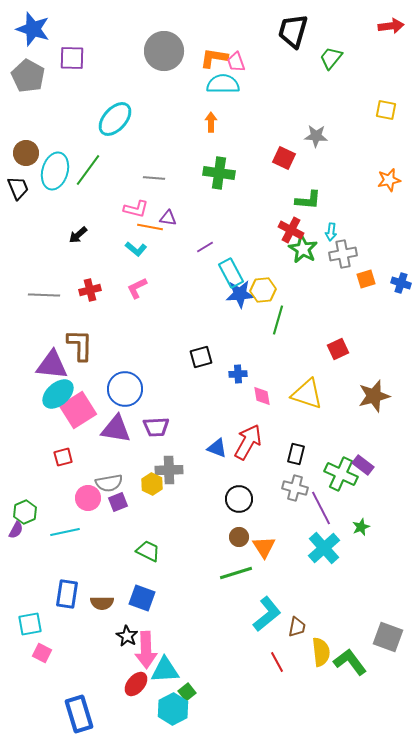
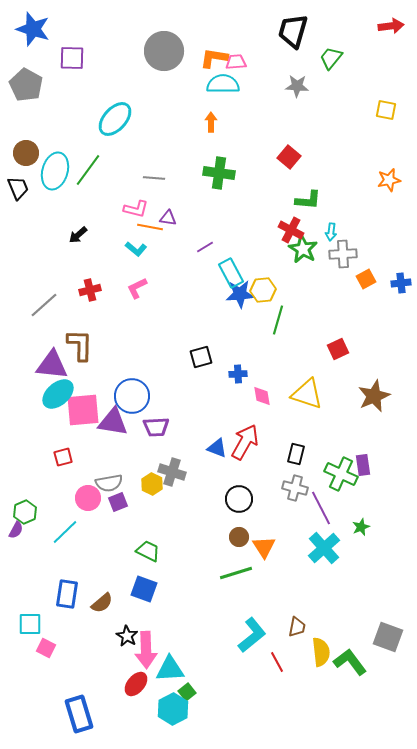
pink trapezoid at (236, 62): rotated 105 degrees clockwise
gray pentagon at (28, 76): moved 2 px left, 9 px down
gray star at (316, 136): moved 19 px left, 50 px up
red square at (284, 158): moved 5 px right, 1 px up; rotated 15 degrees clockwise
gray cross at (343, 254): rotated 8 degrees clockwise
orange square at (366, 279): rotated 12 degrees counterclockwise
blue cross at (401, 283): rotated 24 degrees counterclockwise
gray line at (44, 295): moved 10 px down; rotated 44 degrees counterclockwise
blue circle at (125, 389): moved 7 px right, 7 px down
brown star at (374, 396): rotated 8 degrees counterclockwise
pink square at (78, 410): moved 5 px right; rotated 27 degrees clockwise
purple triangle at (116, 429): moved 3 px left, 7 px up
red arrow at (248, 442): moved 3 px left
purple rectangle at (363, 465): rotated 45 degrees clockwise
gray cross at (169, 470): moved 3 px right, 2 px down; rotated 20 degrees clockwise
cyan line at (65, 532): rotated 32 degrees counterclockwise
blue square at (142, 598): moved 2 px right, 9 px up
brown semicircle at (102, 603): rotated 40 degrees counterclockwise
cyan L-shape at (267, 614): moved 15 px left, 21 px down
cyan square at (30, 624): rotated 10 degrees clockwise
pink square at (42, 653): moved 4 px right, 5 px up
cyan triangle at (165, 670): moved 5 px right, 1 px up
